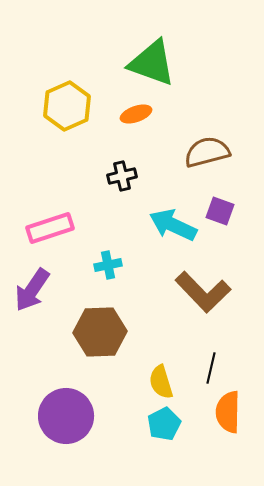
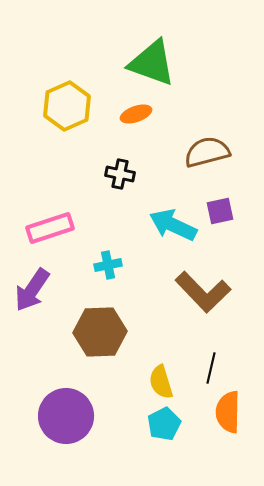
black cross: moved 2 px left, 2 px up; rotated 24 degrees clockwise
purple square: rotated 32 degrees counterclockwise
